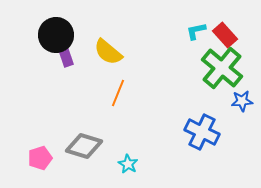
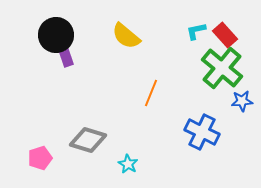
yellow semicircle: moved 18 px right, 16 px up
orange line: moved 33 px right
gray diamond: moved 4 px right, 6 px up
